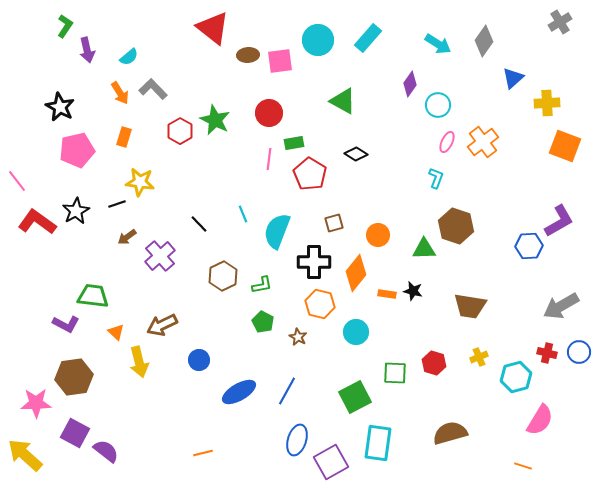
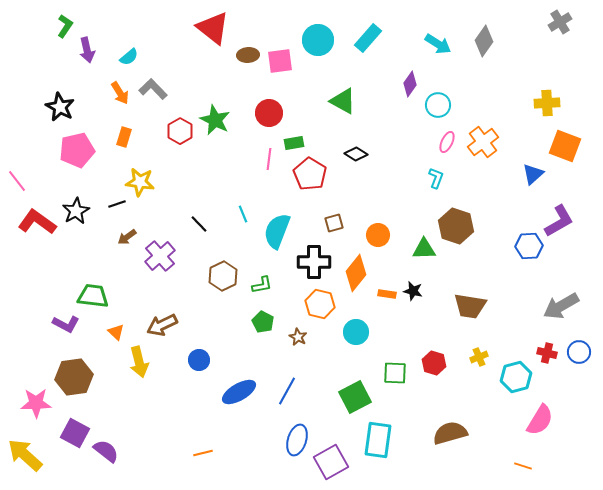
blue triangle at (513, 78): moved 20 px right, 96 px down
cyan rectangle at (378, 443): moved 3 px up
